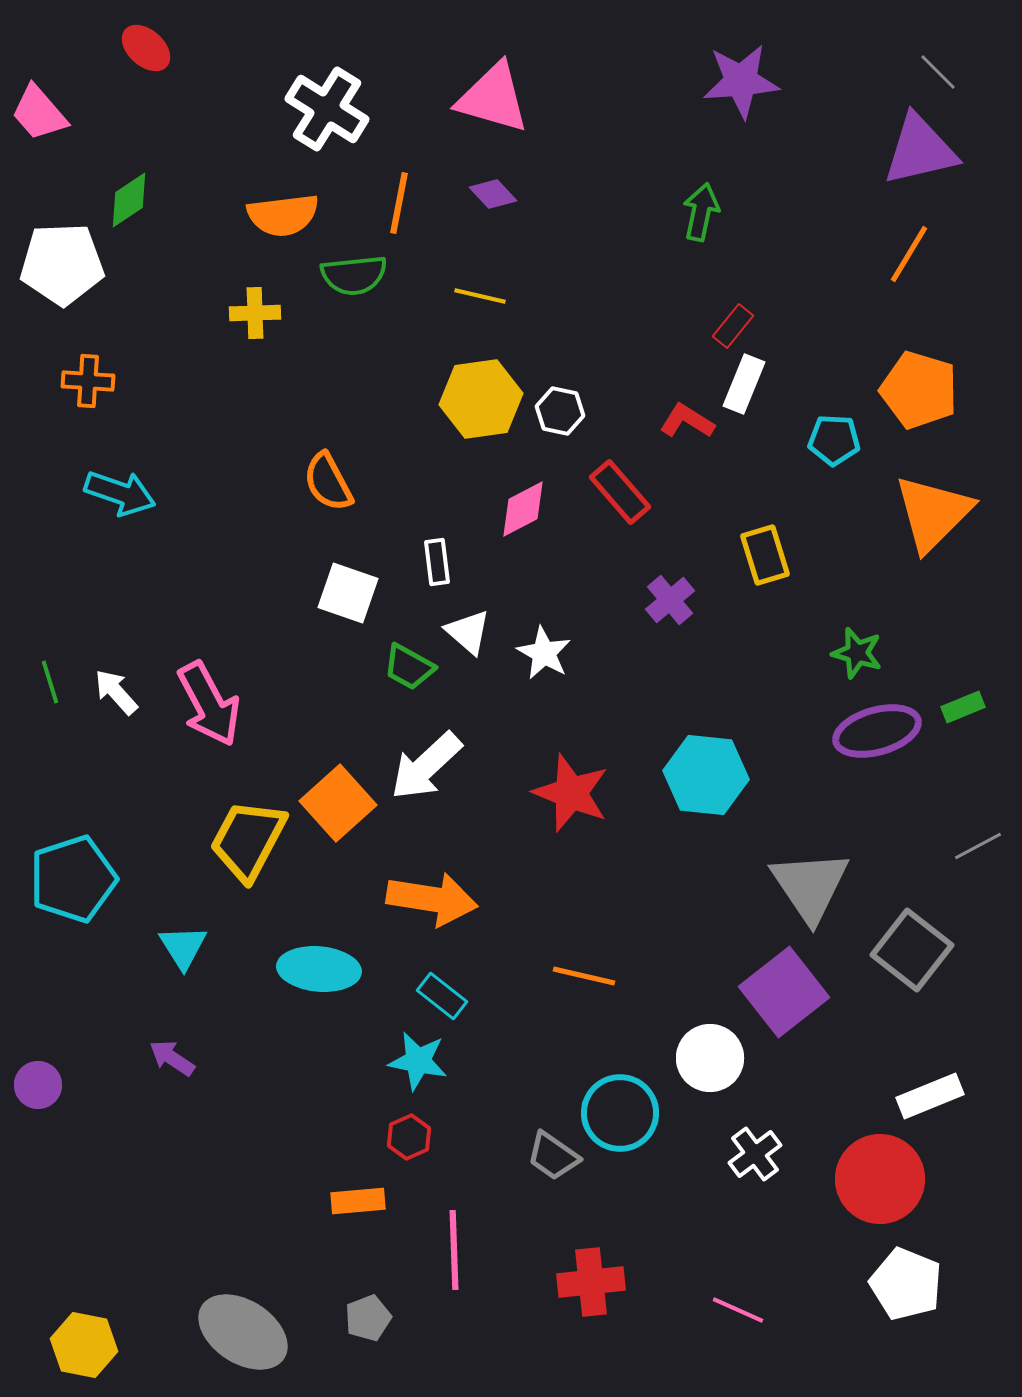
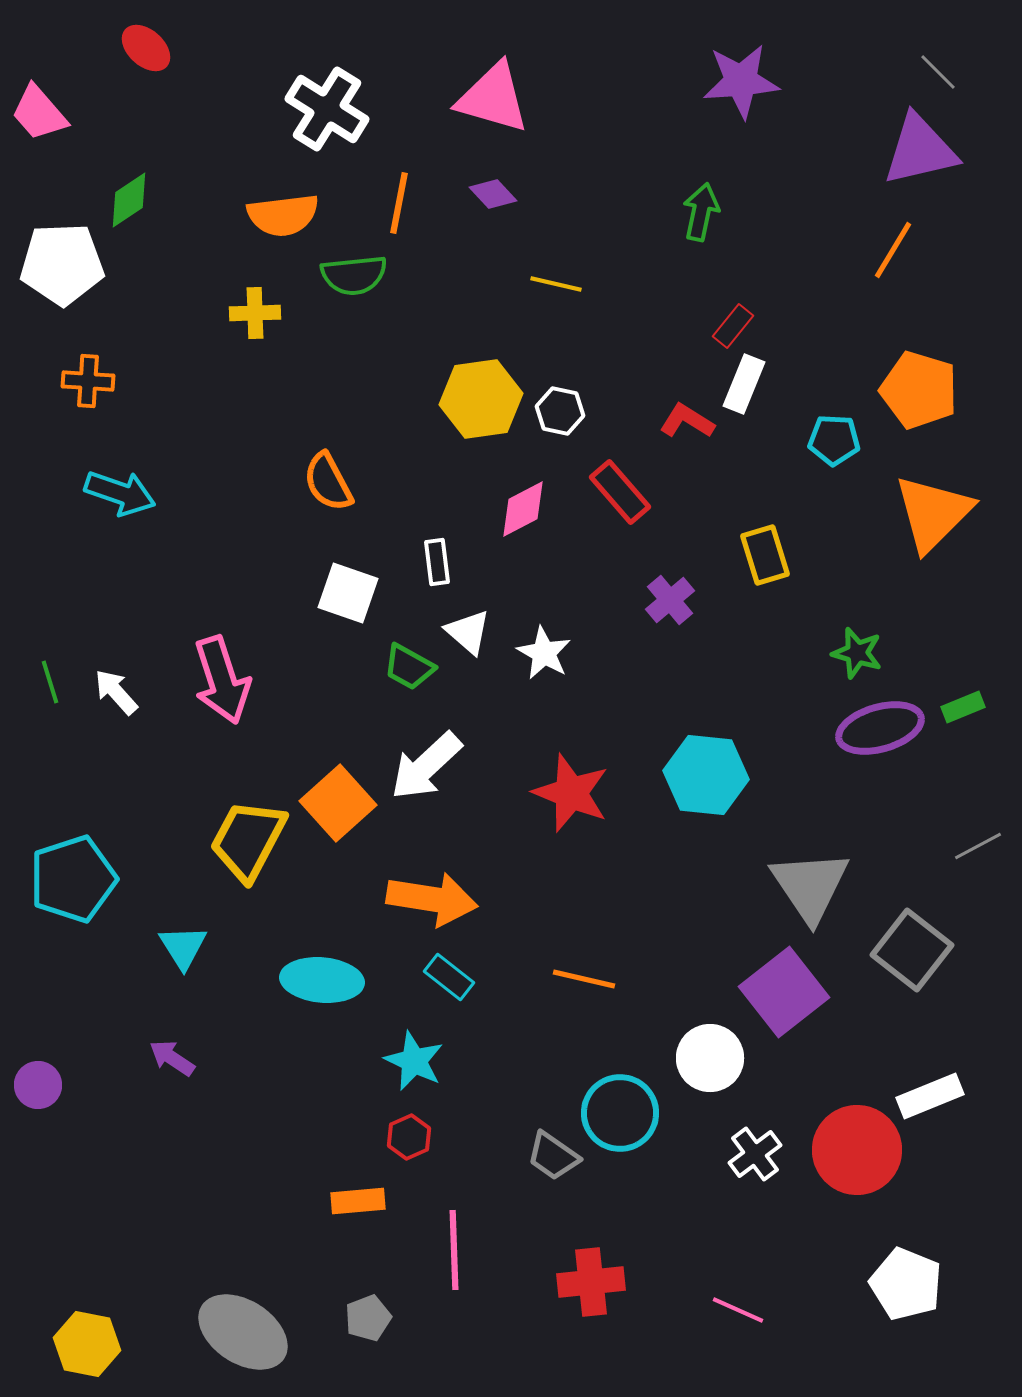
orange line at (909, 254): moved 16 px left, 4 px up
yellow line at (480, 296): moved 76 px right, 12 px up
pink arrow at (209, 704): moved 13 px right, 24 px up; rotated 10 degrees clockwise
purple ellipse at (877, 731): moved 3 px right, 3 px up
cyan ellipse at (319, 969): moved 3 px right, 11 px down
orange line at (584, 976): moved 3 px down
cyan rectangle at (442, 996): moved 7 px right, 19 px up
cyan star at (418, 1061): moved 4 px left; rotated 14 degrees clockwise
red circle at (880, 1179): moved 23 px left, 29 px up
yellow hexagon at (84, 1345): moved 3 px right, 1 px up
